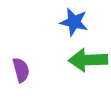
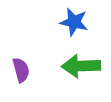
green arrow: moved 7 px left, 6 px down
